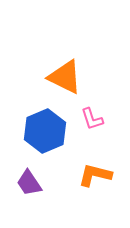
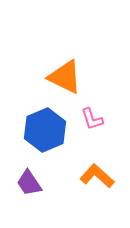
blue hexagon: moved 1 px up
orange L-shape: moved 2 px right, 1 px down; rotated 28 degrees clockwise
